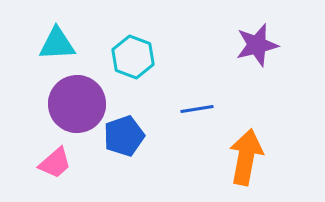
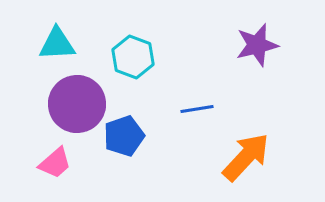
orange arrow: rotated 32 degrees clockwise
